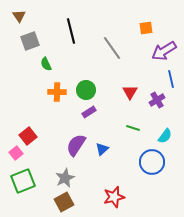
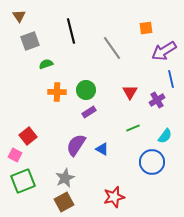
green semicircle: rotated 96 degrees clockwise
green line: rotated 40 degrees counterclockwise
blue triangle: rotated 48 degrees counterclockwise
pink square: moved 1 px left, 2 px down; rotated 24 degrees counterclockwise
